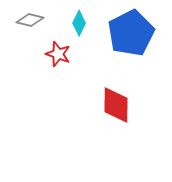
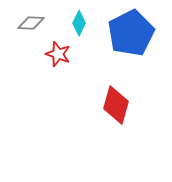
gray diamond: moved 1 px right, 3 px down; rotated 12 degrees counterclockwise
red diamond: rotated 15 degrees clockwise
